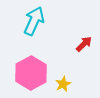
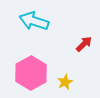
cyan arrow: rotated 96 degrees counterclockwise
yellow star: moved 2 px right, 2 px up
